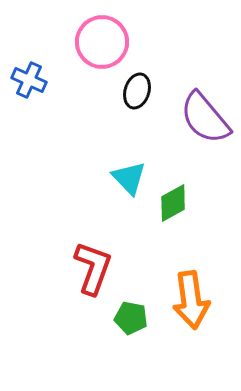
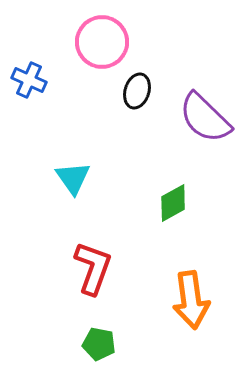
purple semicircle: rotated 6 degrees counterclockwise
cyan triangle: moved 56 px left; rotated 9 degrees clockwise
green pentagon: moved 32 px left, 26 px down
